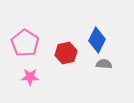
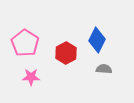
red hexagon: rotated 15 degrees counterclockwise
gray semicircle: moved 5 px down
pink star: moved 1 px right
